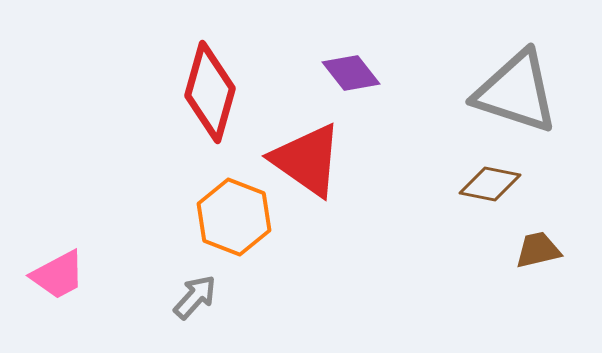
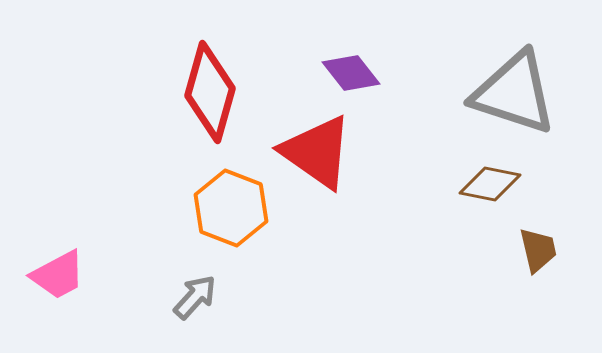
gray triangle: moved 2 px left, 1 px down
red triangle: moved 10 px right, 8 px up
orange hexagon: moved 3 px left, 9 px up
brown trapezoid: rotated 90 degrees clockwise
